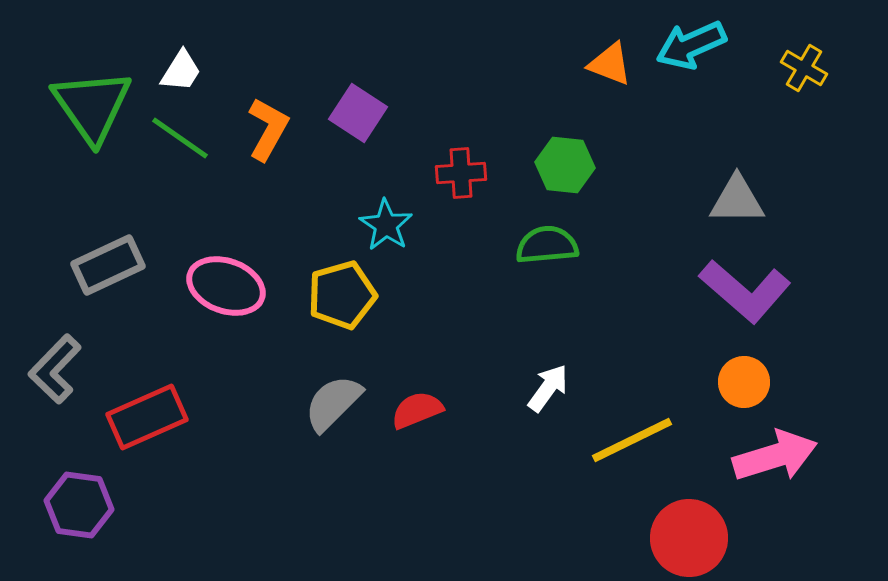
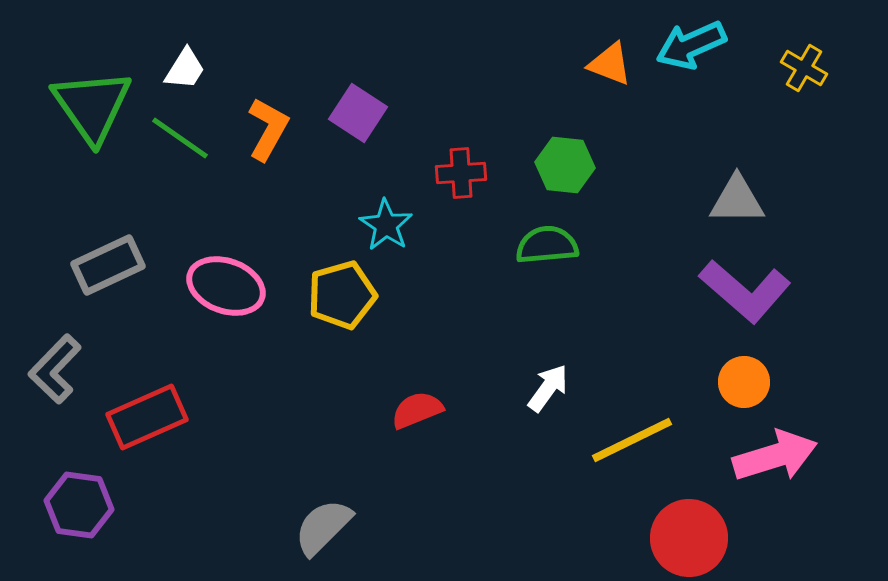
white trapezoid: moved 4 px right, 2 px up
gray semicircle: moved 10 px left, 124 px down
